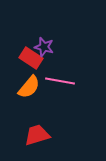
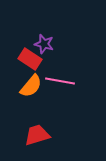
purple star: moved 3 px up
red rectangle: moved 1 px left, 1 px down
orange semicircle: moved 2 px right, 1 px up
